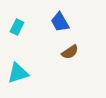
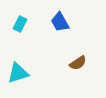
cyan rectangle: moved 3 px right, 3 px up
brown semicircle: moved 8 px right, 11 px down
